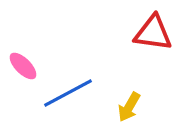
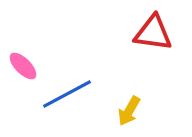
blue line: moved 1 px left, 1 px down
yellow arrow: moved 4 px down
